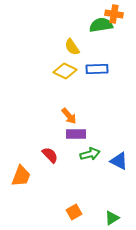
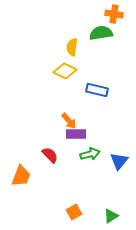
green semicircle: moved 8 px down
yellow semicircle: rotated 42 degrees clockwise
blue rectangle: moved 21 px down; rotated 15 degrees clockwise
orange arrow: moved 5 px down
blue triangle: rotated 42 degrees clockwise
green triangle: moved 1 px left, 2 px up
